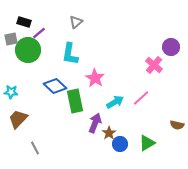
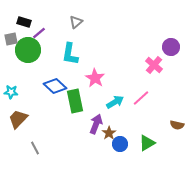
purple arrow: moved 1 px right, 1 px down
